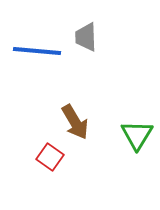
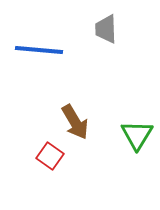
gray trapezoid: moved 20 px right, 8 px up
blue line: moved 2 px right, 1 px up
red square: moved 1 px up
